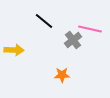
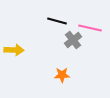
black line: moved 13 px right; rotated 24 degrees counterclockwise
pink line: moved 1 px up
